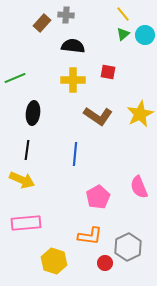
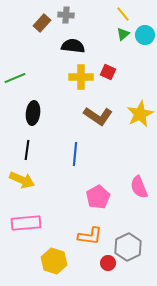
red square: rotated 14 degrees clockwise
yellow cross: moved 8 px right, 3 px up
red circle: moved 3 px right
